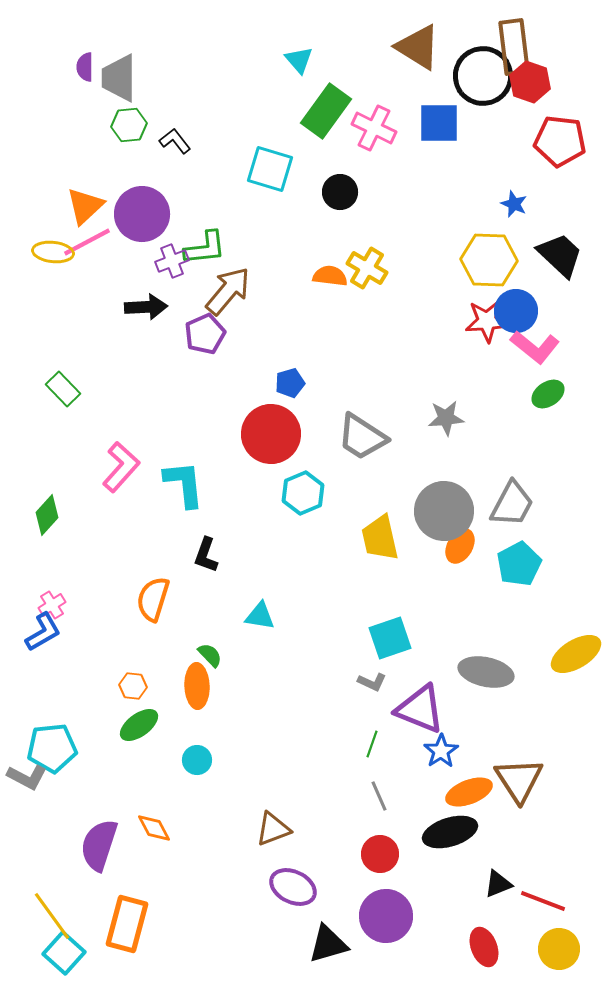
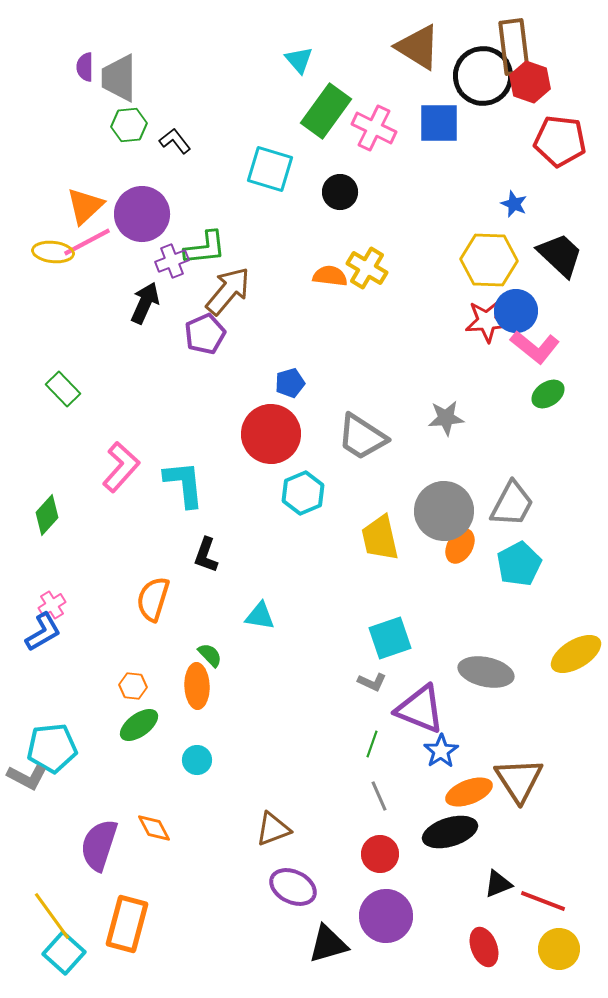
black arrow at (146, 307): moved 1 px left, 4 px up; rotated 63 degrees counterclockwise
